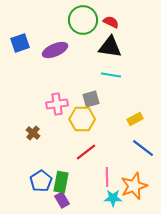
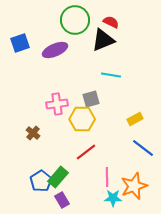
green circle: moved 8 px left
black triangle: moved 7 px left, 7 px up; rotated 30 degrees counterclockwise
green rectangle: moved 3 px left, 5 px up; rotated 30 degrees clockwise
